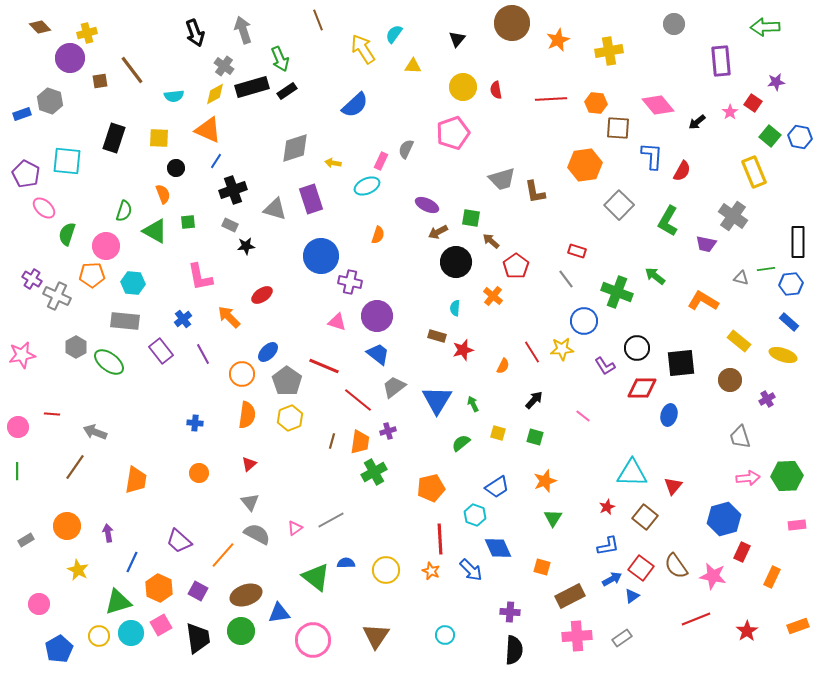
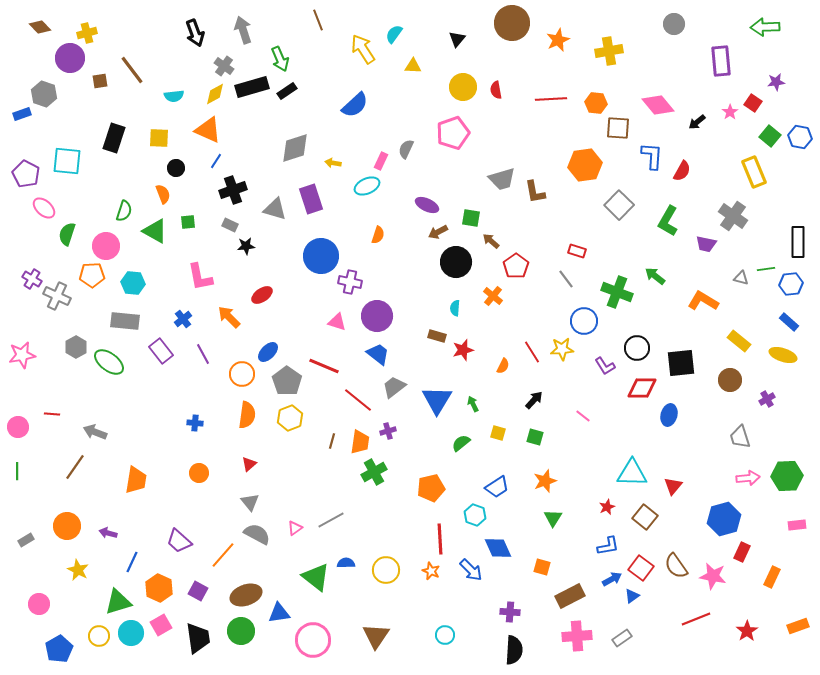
gray hexagon at (50, 101): moved 6 px left, 7 px up
purple arrow at (108, 533): rotated 66 degrees counterclockwise
